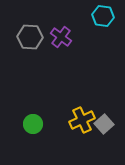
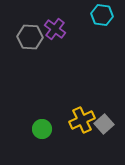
cyan hexagon: moved 1 px left, 1 px up
purple cross: moved 6 px left, 8 px up
green circle: moved 9 px right, 5 px down
